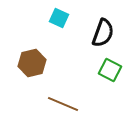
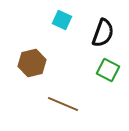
cyan square: moved 3 px right, 2 px down
green square: moved 2 px left
